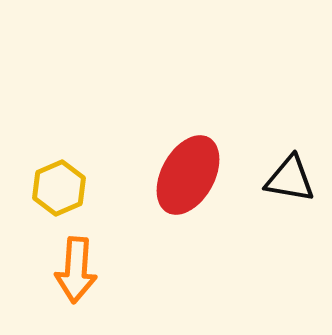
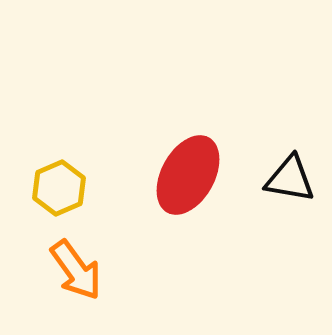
orange arrow: rotated 40 degrees counterclockwise
